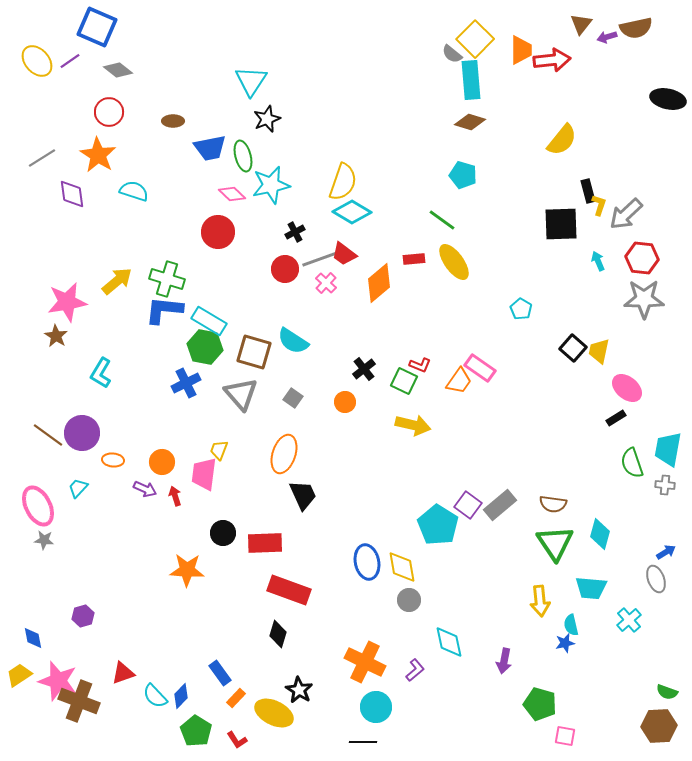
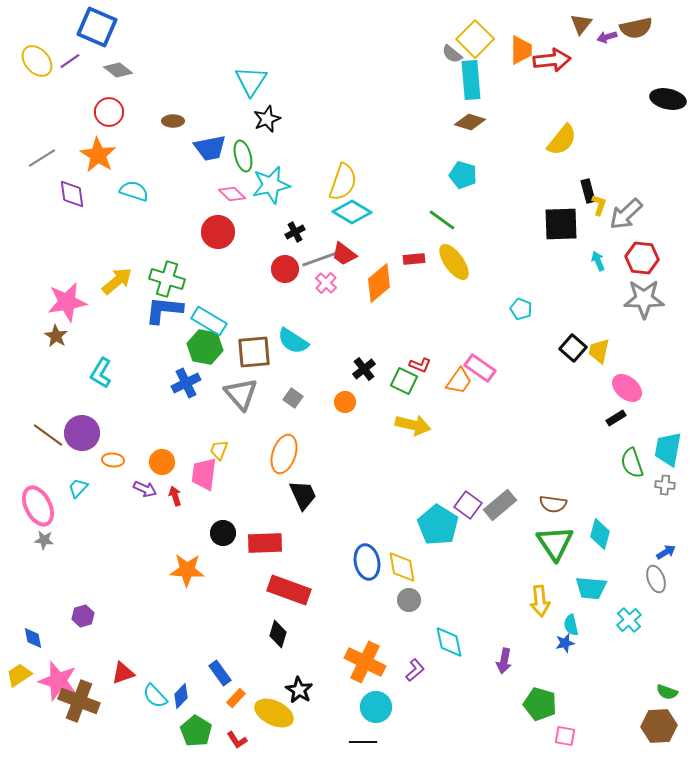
cyan pentagon at (521, 309): rotated 10 degrees counterclockwise
brown square at (254, 352): rotated 21 degrees counterclockwise
